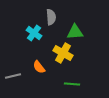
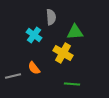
cyan cross: moved 2 px down
orange semicircle: moved 5 px left, 1 px down
